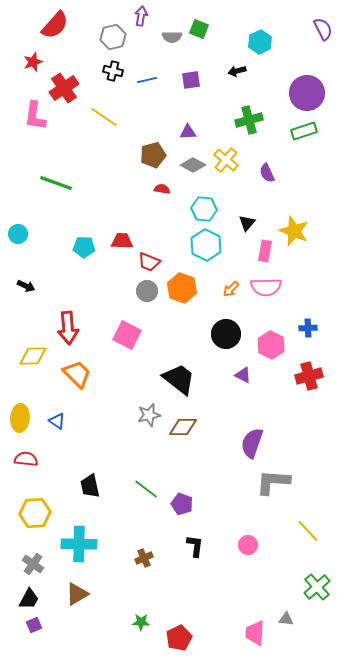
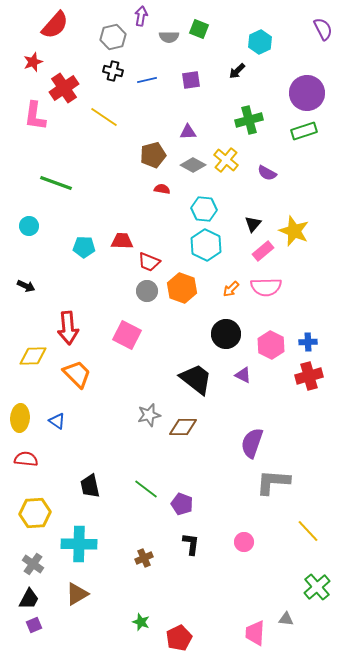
gray semicircle at (172, 37): moved 3 px left
black arrow at (237, 71): rotated 30 degrees counterclockwise
purple semicircle at (267, 173): rotated 36 degrees counterclockwise
black triangle at (247, 223): moved 6 px right, 1 px down
cyan circle at (18, 234): moved 11 px right, 8 px up
pink rectangle at (265, 251): moved 2 px left; rotated 40 degrees clockwise
blue cross at (308, 328): moved 14 px down
black trapezoid at (179, 379): moved 17 px right
pink circle at (248, 545): moved 4 px left, 3 px up
black L-shape at (195, 546): moved 4 px left, 2 px up
green star at (141, 622): rotated 18 degrees clockwise
